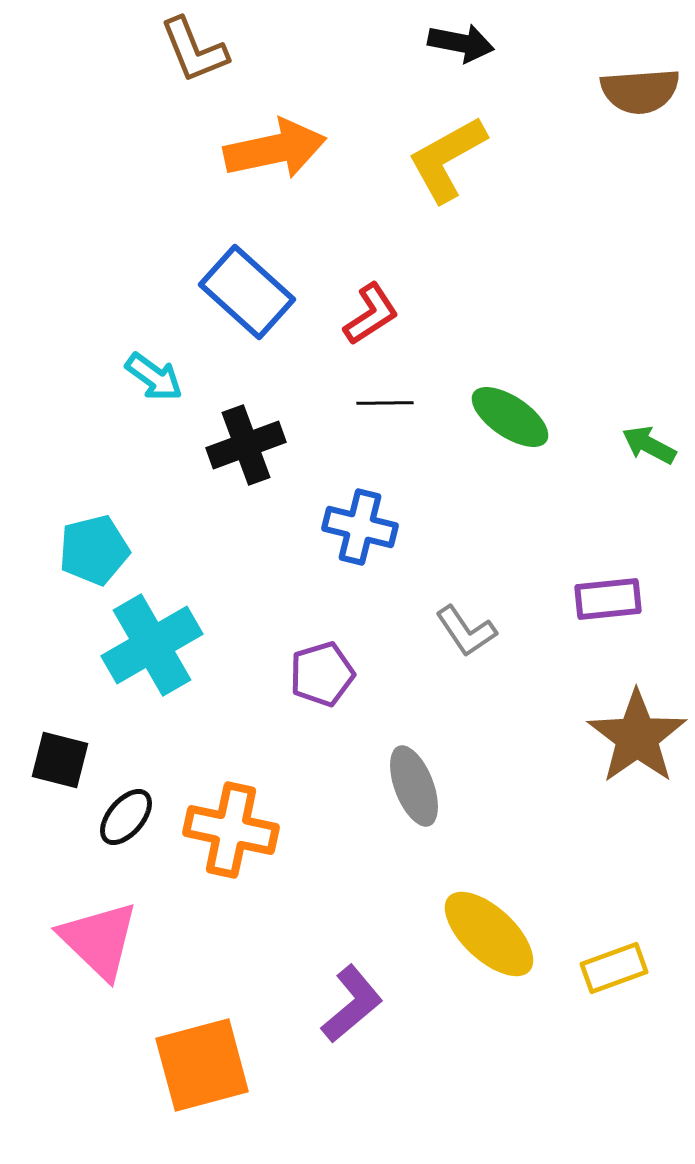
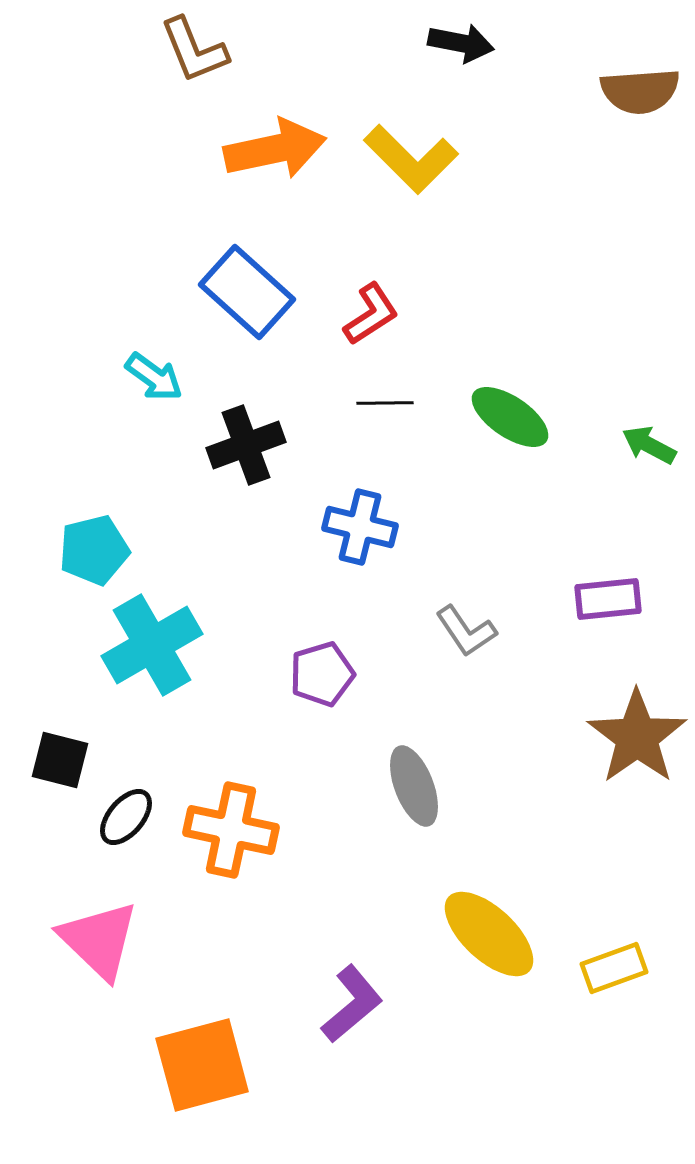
yellow L-shape: moved 36 px left; rotated 106 degrees counterclockwise
